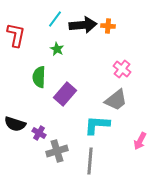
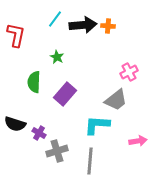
green star: moved 8 px down
pink cross: moved 7 px right, 3 px down; rotated 24 degrees clockwise
green semicircle: moved 5 px left, 5 px down
pink arrow: moved 2 px left; rotated 126 degrees counterclockwise
